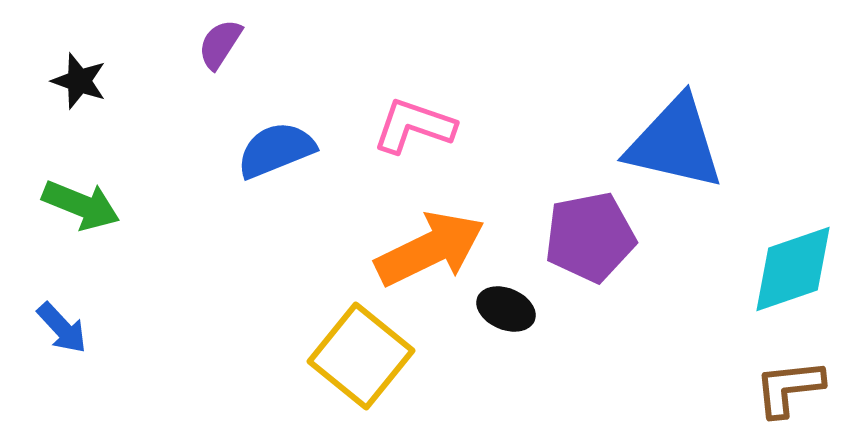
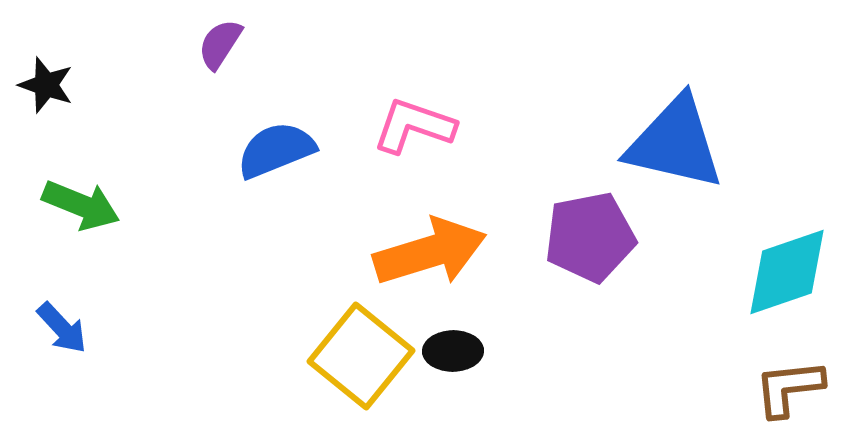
black star: moved 33 px left, 4 px down
orange arrow: moved 3 px down; rotated 9 degrees clockwise
cyan diamond: moved 6 px left, 3 px down
black ellipse: moved 53 px left, 42 px down; rotated 24 degrees counterclockwise
